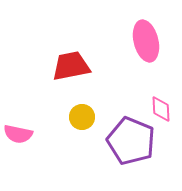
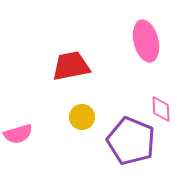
pink semicircle: rotated 28 degrees counterclockwise
